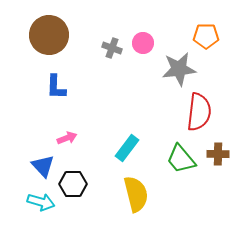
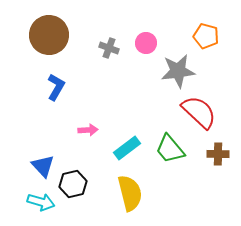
orange pentagon: rotated 15 degrees clockwise
pink circle: moved 3 px right
gray cross: moved 3 px left
gray star: moved 1 px left, 2 px down
blue L-shape: rotated 152 degrees counterclockwise
red semicircle: rotated 54 degrees counterclockwise
pink arrow: moved 21 px right, 8 px up; rotated 18 degrees clockwise
cyan rectangle: rotated 16 degrees clockwise
green trapezoid: moved 11 px left, 10 px up
black hexagon: rotated 12 degrees counterclockwise
yellow semicircle: moved 6 px left, 1 px up
